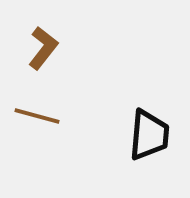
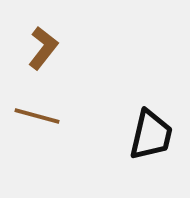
black trapezoid: moved 2 px right; rotated 8 degrees clockwise
